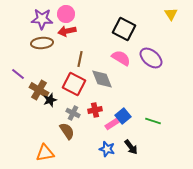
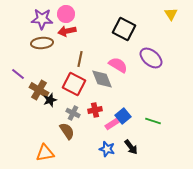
pink semicircle: moved 3 px left, 7 px down
